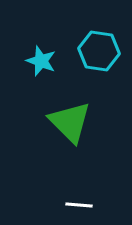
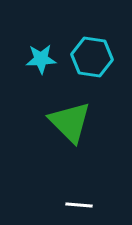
cyan hexagon: moved 7 px left, 6 px down
cyan star: moved 2 px up; rotated 24 degrees counterclockwise
